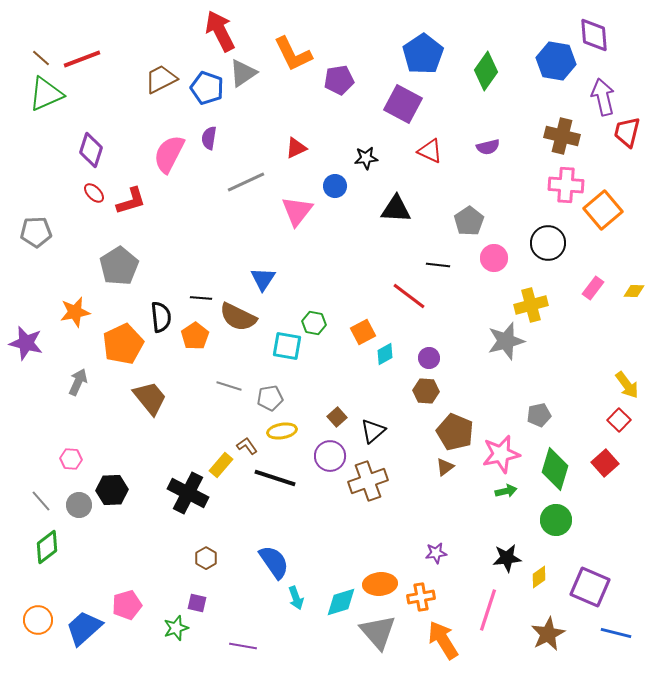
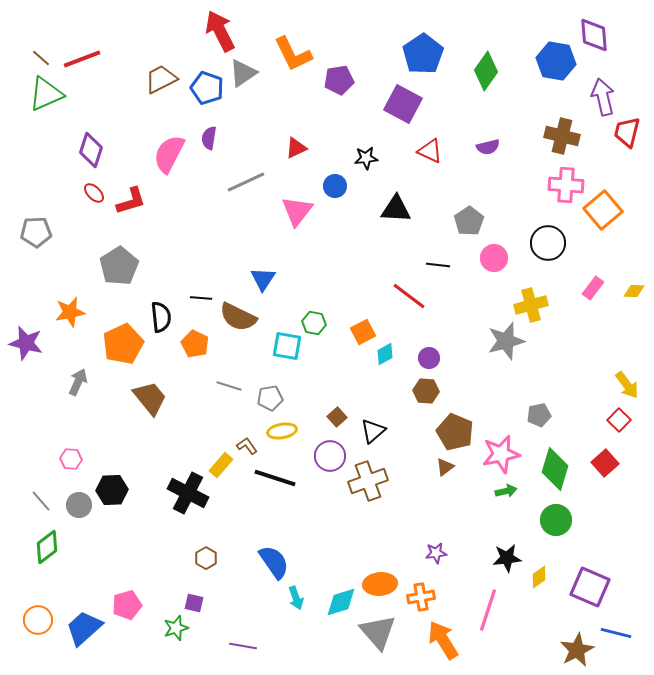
orange star at (75, 312): moved 5 px left
orange pentagon at (195, 336): moved 8 px down; rotated 12 degrees counterclockwise
purple square at (197, 603): moved 3 px left
brown star at (548, 634): moved 29 px right, 16 px down
